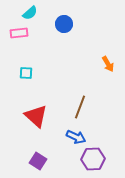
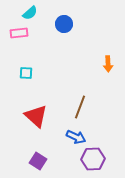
orange arrow: rotated 28 degrees clockwise
